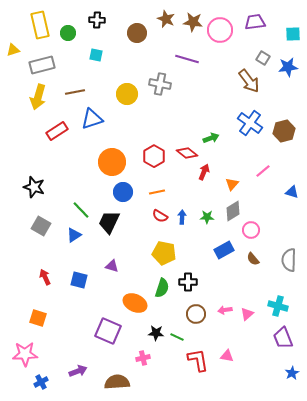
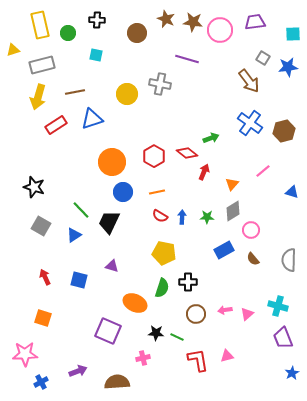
red rectangle at (57, 131): moved 1 px left, 6 px up
orange square at (38, 318): moved 5 px right
pink triangle at (227, 356): rotated 24 degrees counterclockwise
